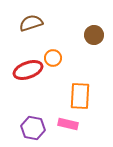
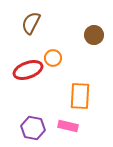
brown semicircle: rotated 45 degrees counterclockwise
pink rectangle: moved 2 px down
